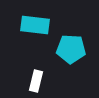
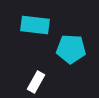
white rectangle: moved 1 px down; rotated 15 degrees clockwise
